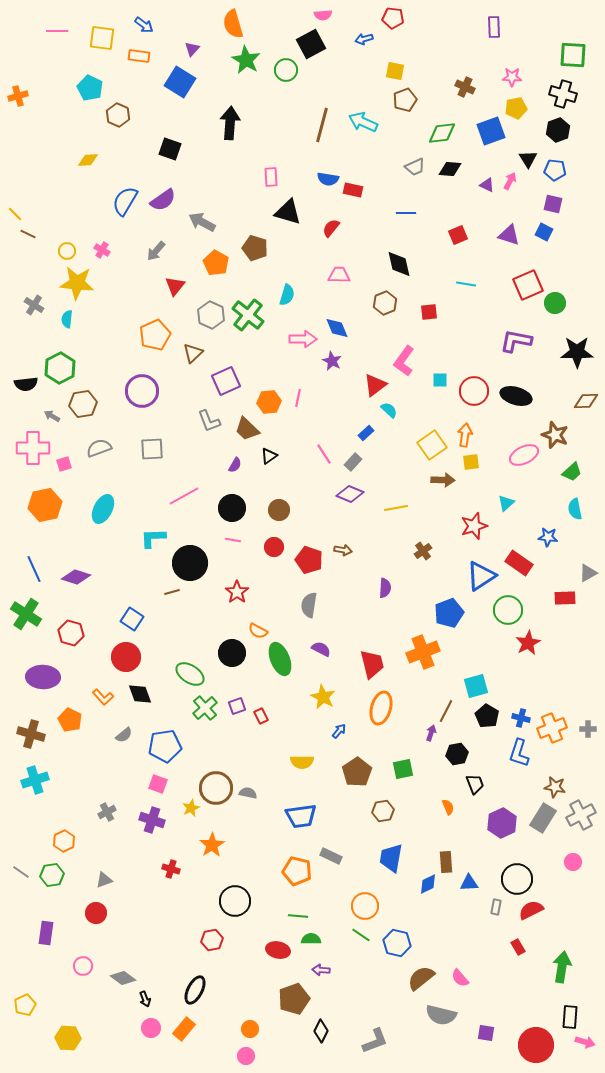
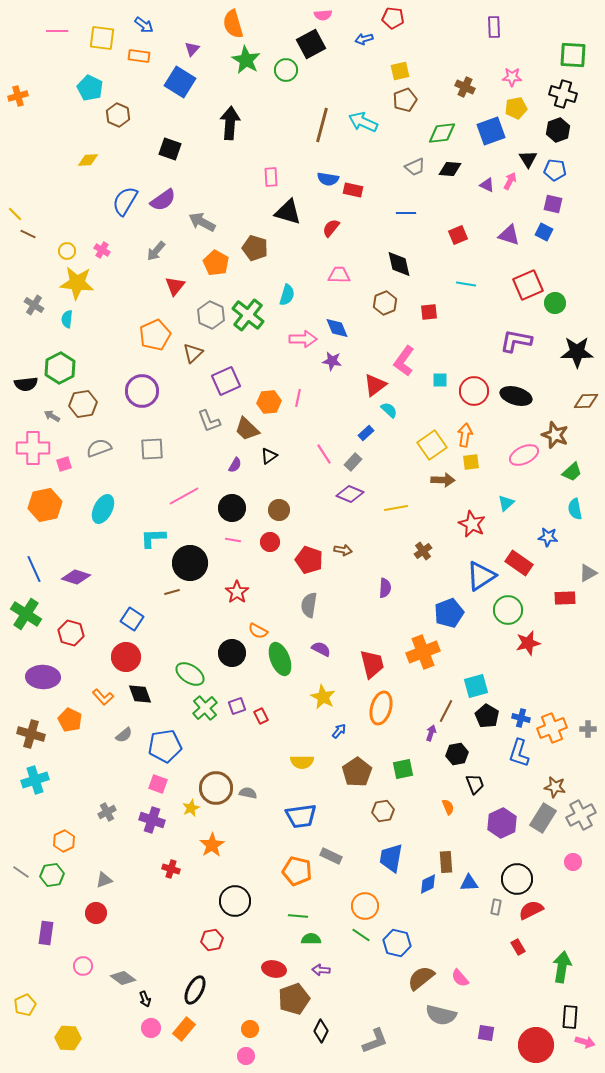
yellow square at (395, 71): moved 5 px right; rotated 24 degrees counterclockwise
purple star at (332, 361): rotated 18 degrees counterclockwise
red star at (474, 526): moved 2 px left, 2 px up; rotated 28 degrees counterclockwise
red circle at (274, 547): moved 4 px left, 5 px up
red star at (528, 643): rotated 15 degrees clockwise
red ellipse at (278, 950): moved 4 px left, 19 px down
